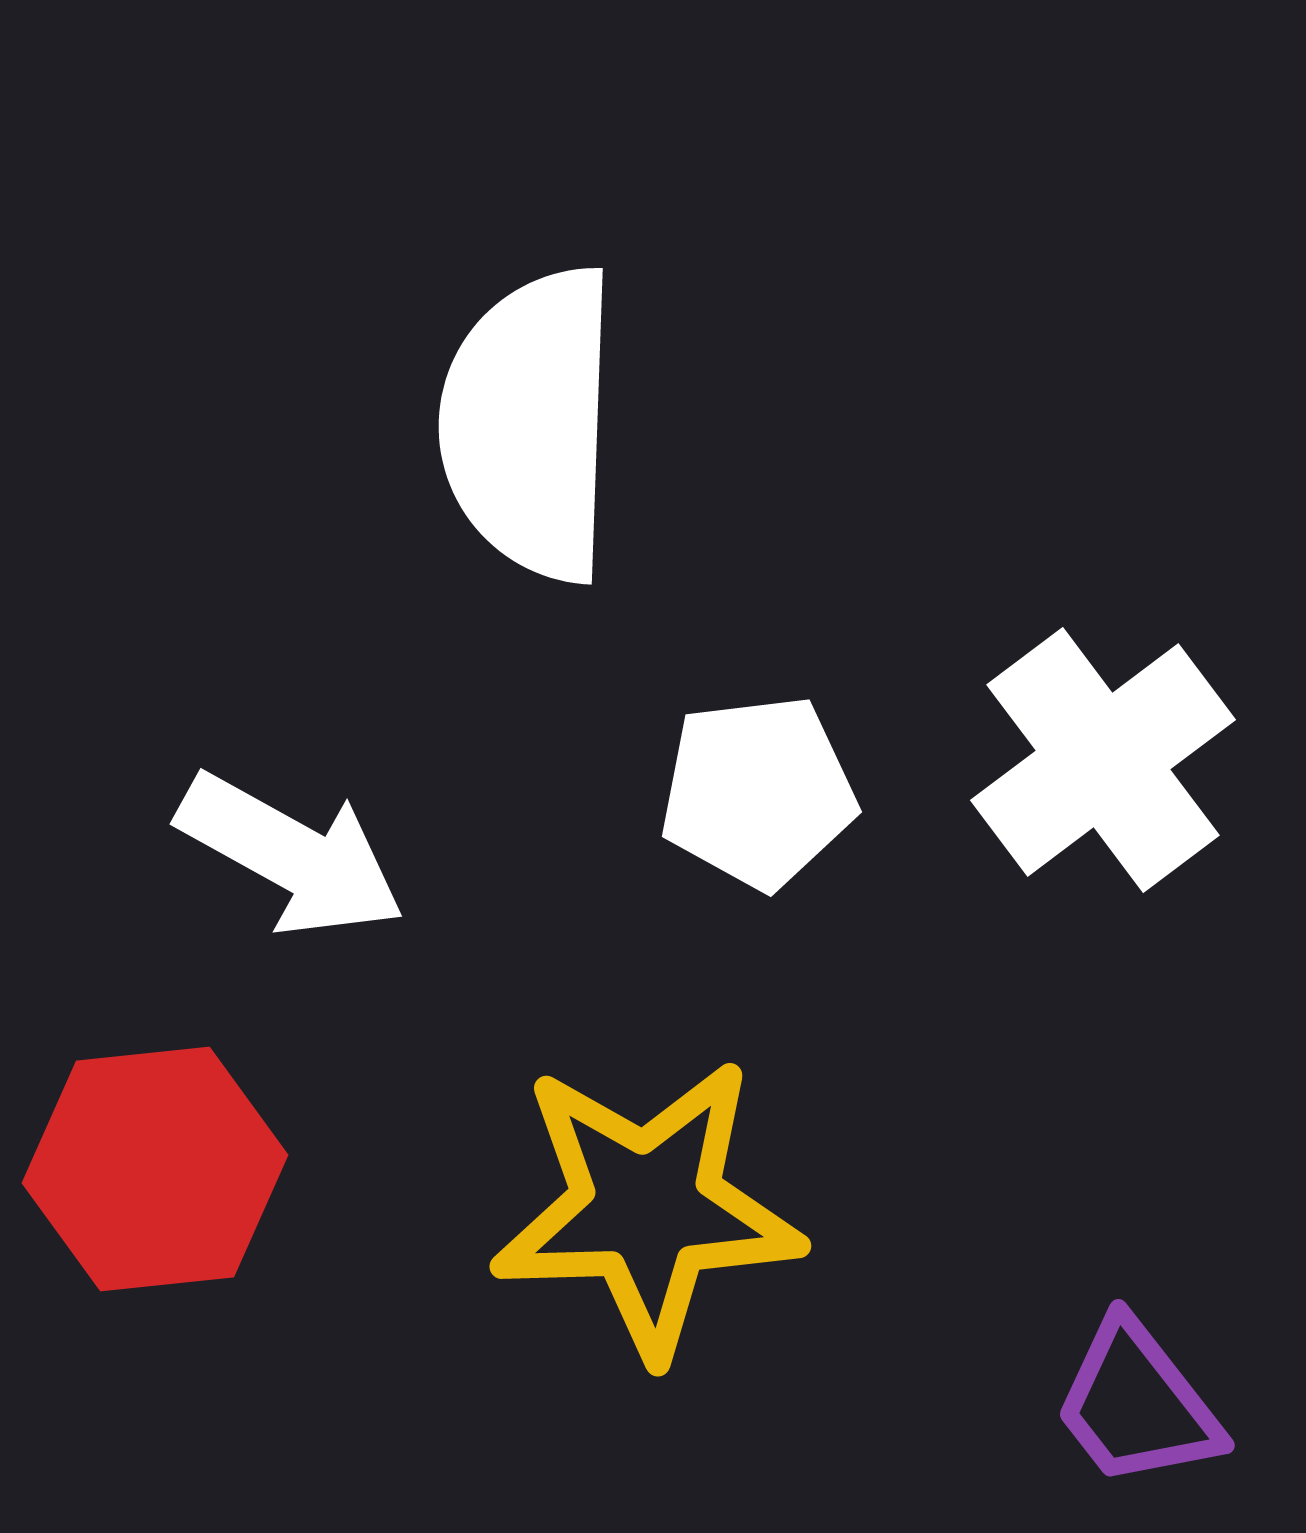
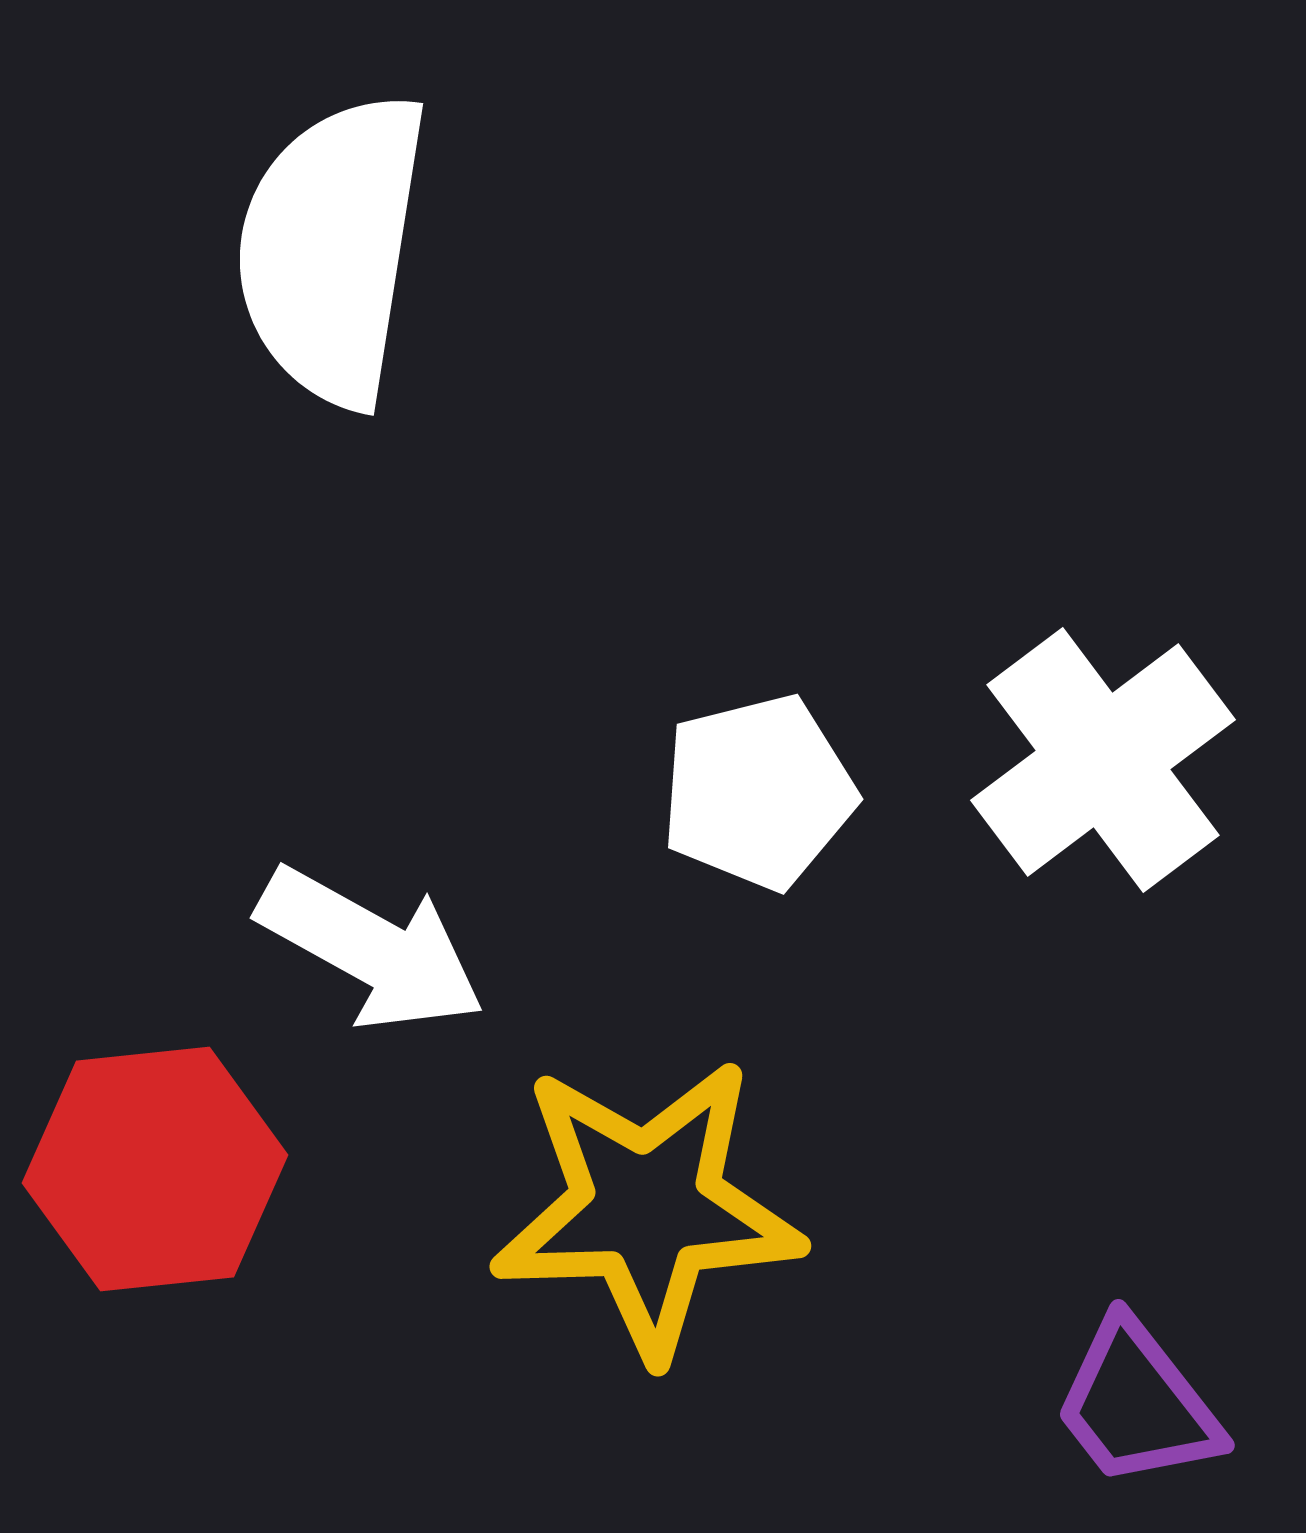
white semicircle: moved 198 px left, 175 px up; rotated 7 degrees clockwise
white pentagon: rotated 7 degrees counterclockwise
white arrow: moved 80 px right, 94 px down
